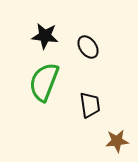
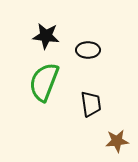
black star: moved 1 px right
black ellipse: moved 3 px down; rotated 55 degrees counterclockwise
black trapezoid: moved 1 px right, 1 px up
